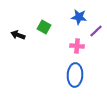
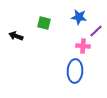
green square: moved 4 px up; rotated 16 degrees counterclockwise
black arrow: moved 2 px left, 1 px down
pink cross: moved 6 px right
blue ellipse: moved 4 px up
